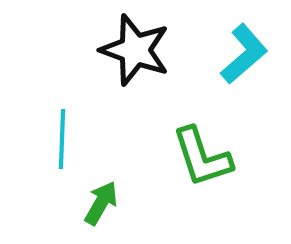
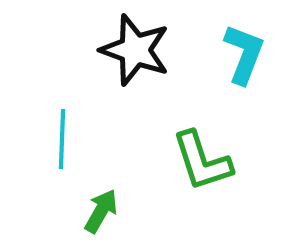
cyan L-shape: rotated 28 degrees counterclockwise
green L-shape: moved 4 px down
green arrow: moved 8 px down
